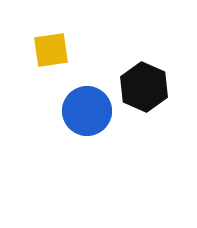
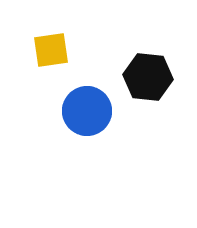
black hexagon: moved 4 px right, 10 px up; rotated 18 degrees counterclockwise
